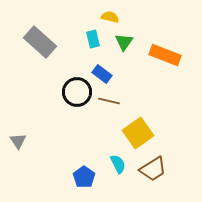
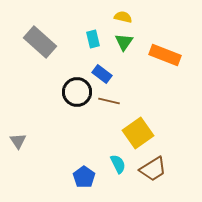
yellow semicircle: moved 13 px right
